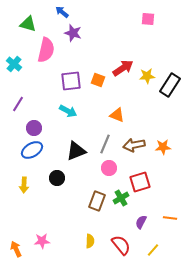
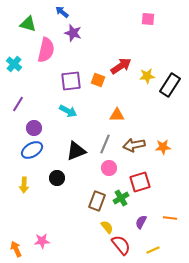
red arrow: moved 2 px left, 2 px up
orange triangle: rotated 21 degrees counterclockwise
yellow semicircle: moved 17 px right, 14 px up; rotated 40 degrees counterclockwise
yellow line: rotated 24 degrees clockwise
